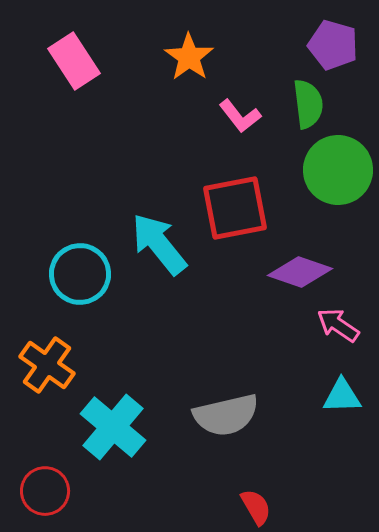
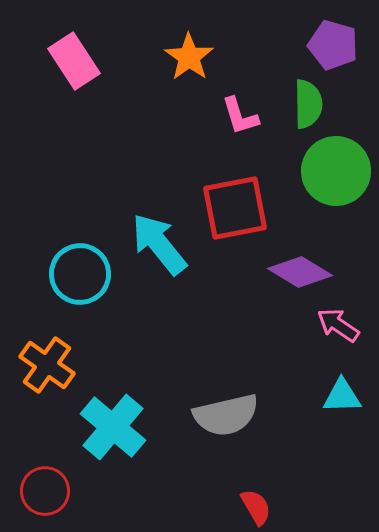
green semicircle: rotated 6 degrees clockwise
pink L-shape: rotated 21 degrees clockwise
green circle: moved 2 px left, 1 px down
purple diamond: rotated 12 degrees clockwise
